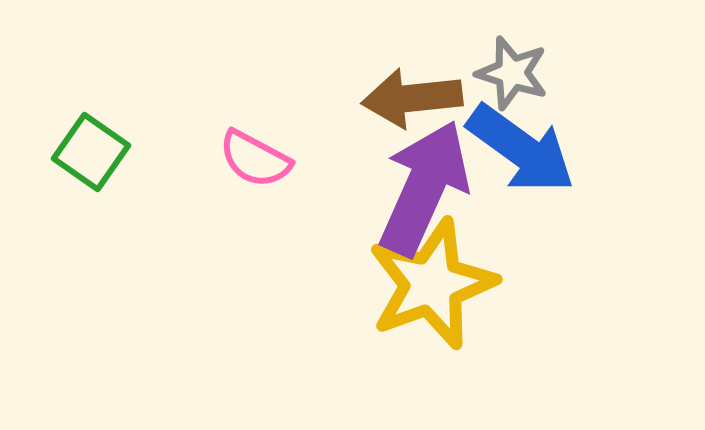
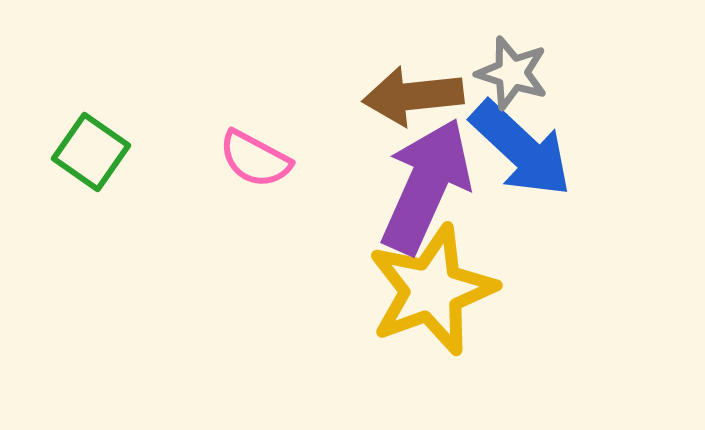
brown arrow: moved 1 px right, 2 px up
blue arrow: rotated 7 degrees clockwise
purple arrow: moved 2 px right, 2 px up
yellow star: moved 6 px down
